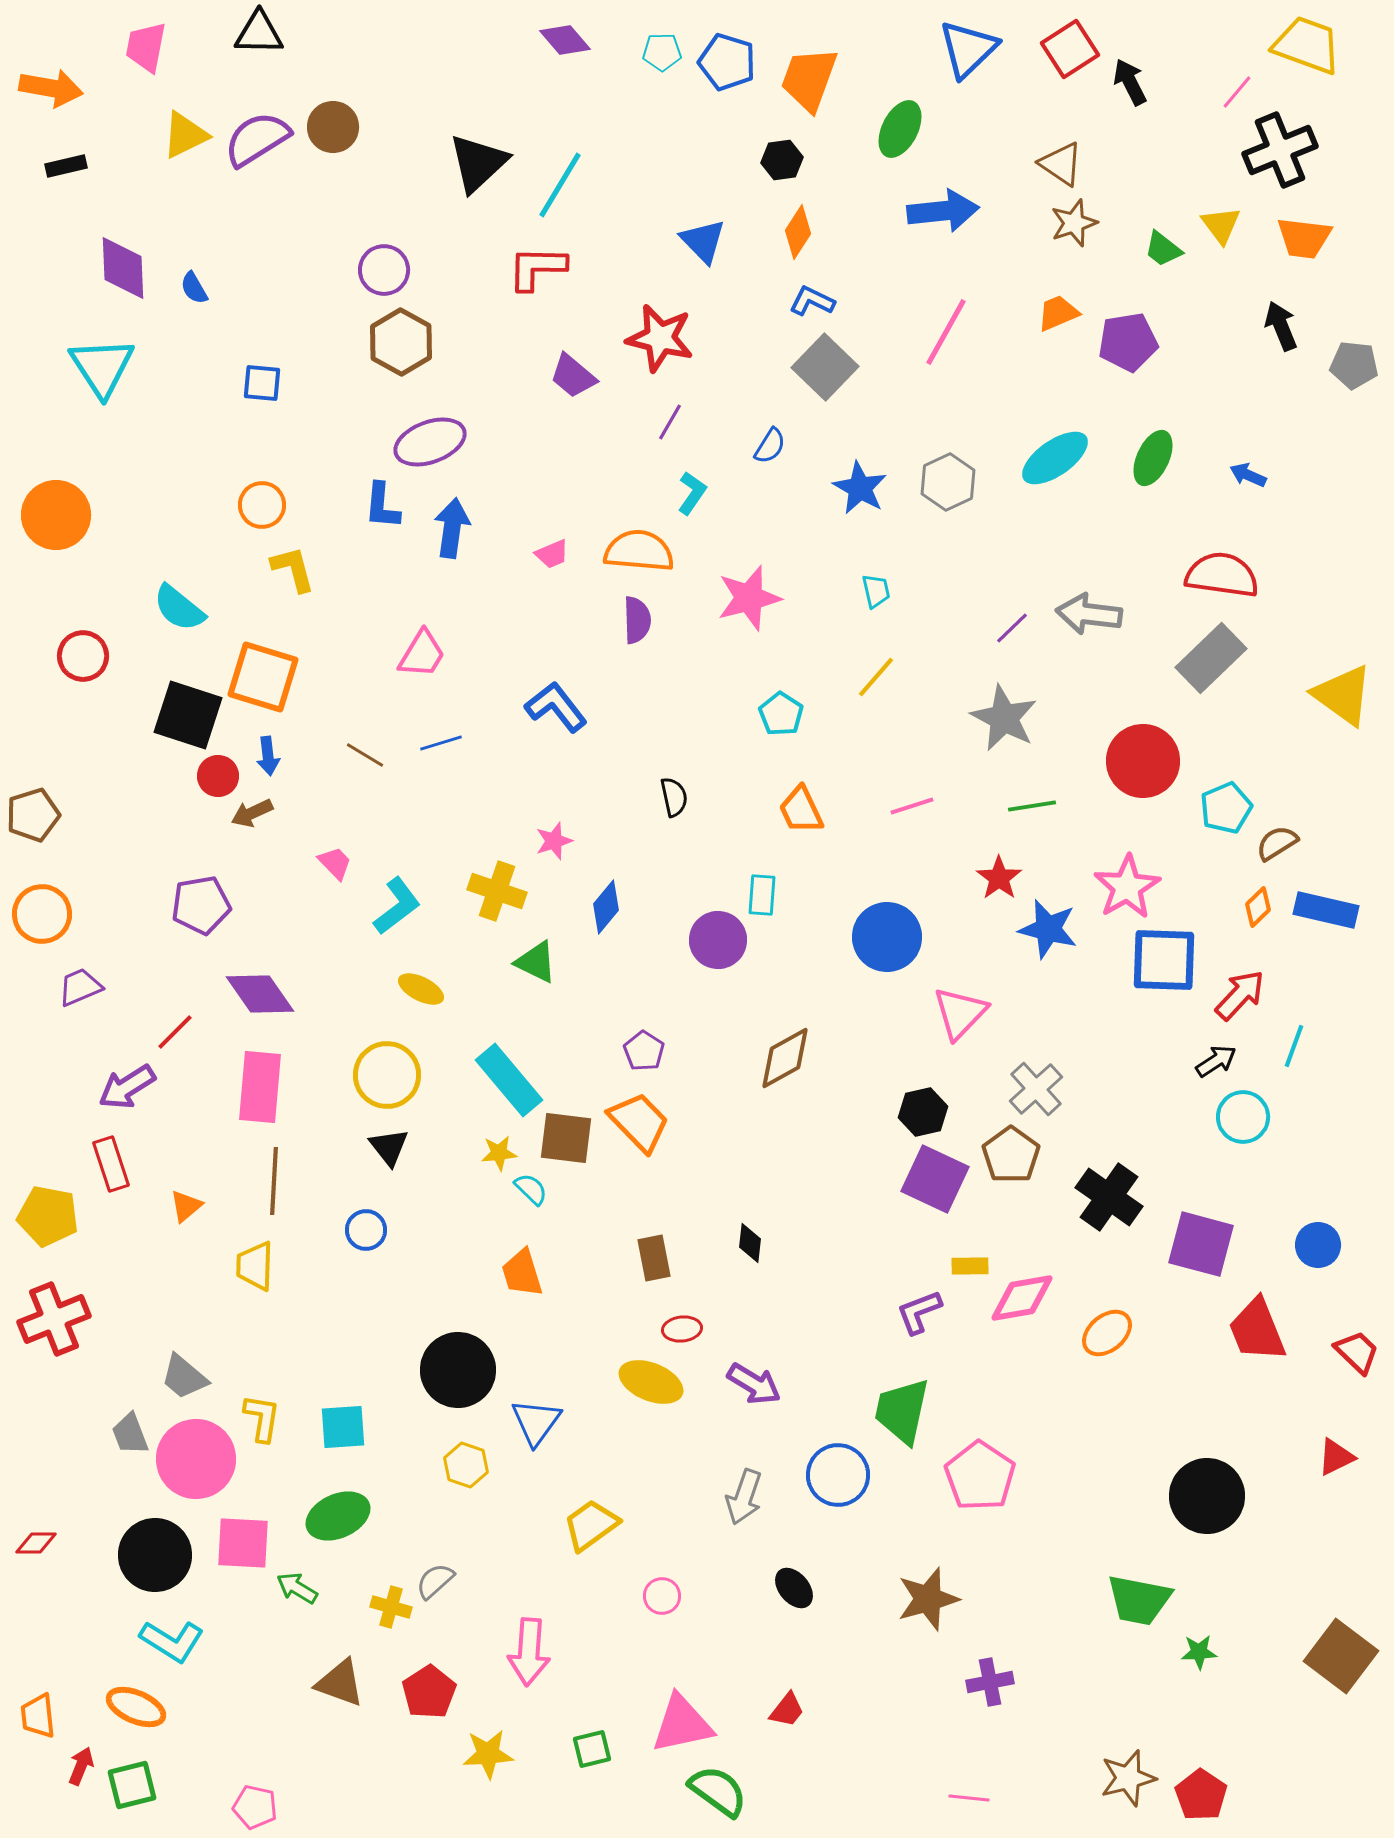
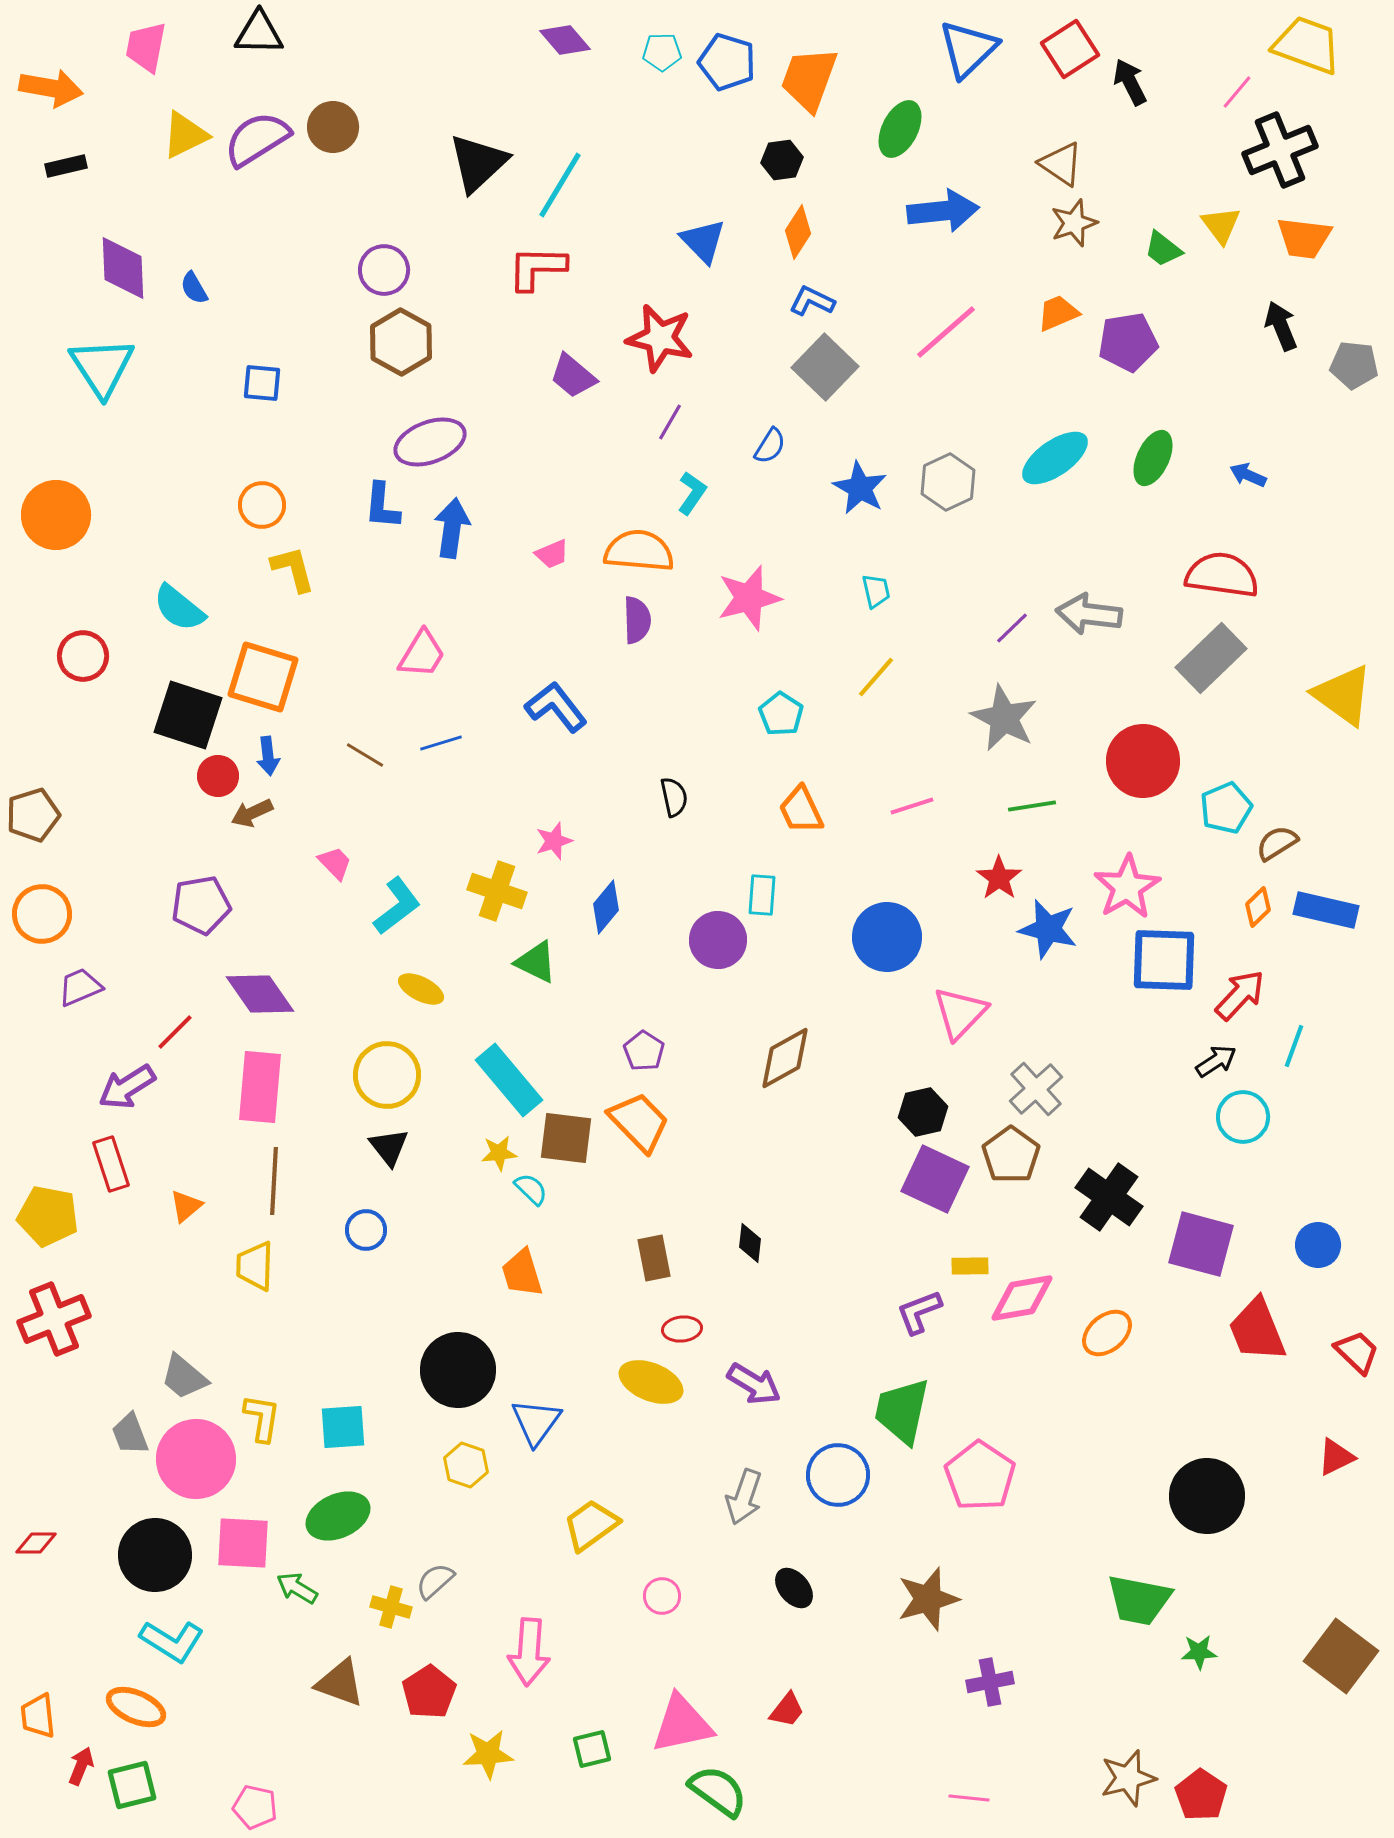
pink line at (946, 332): rotated 20 degrees clockwise
